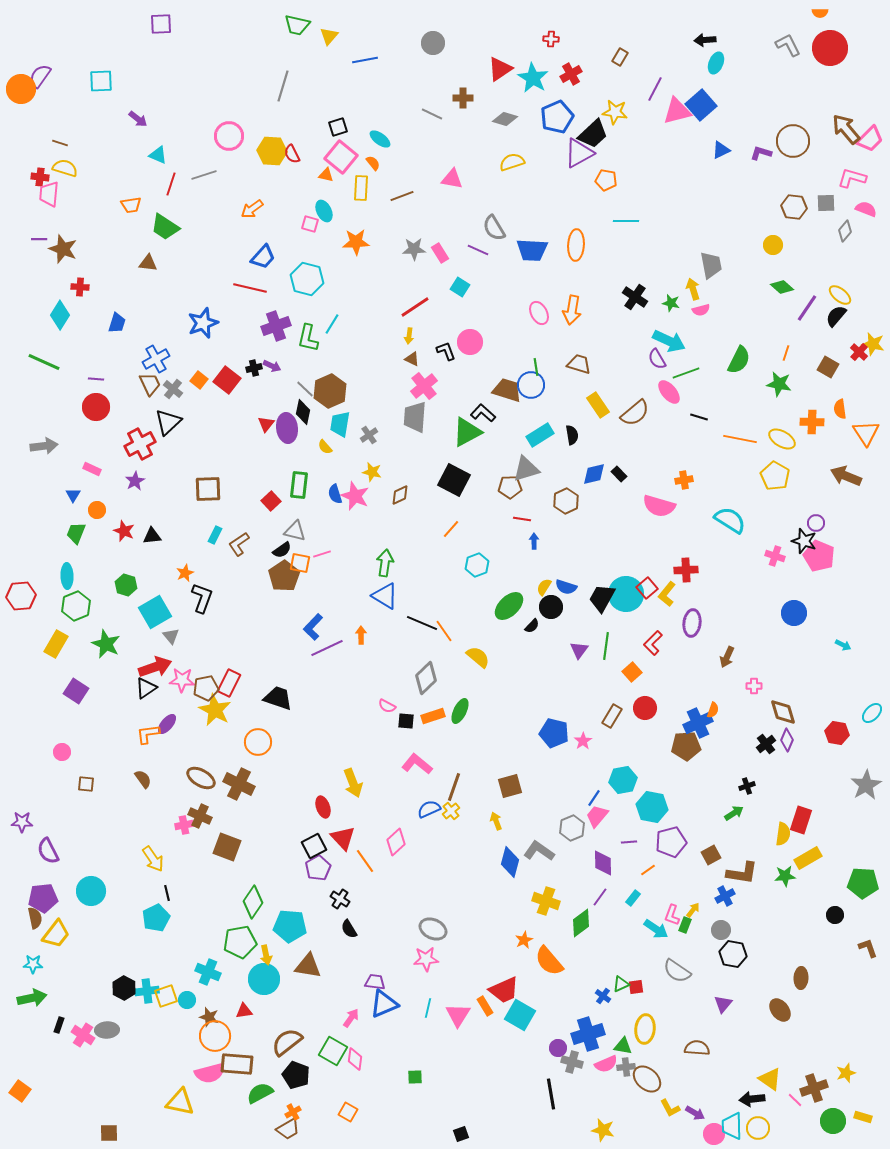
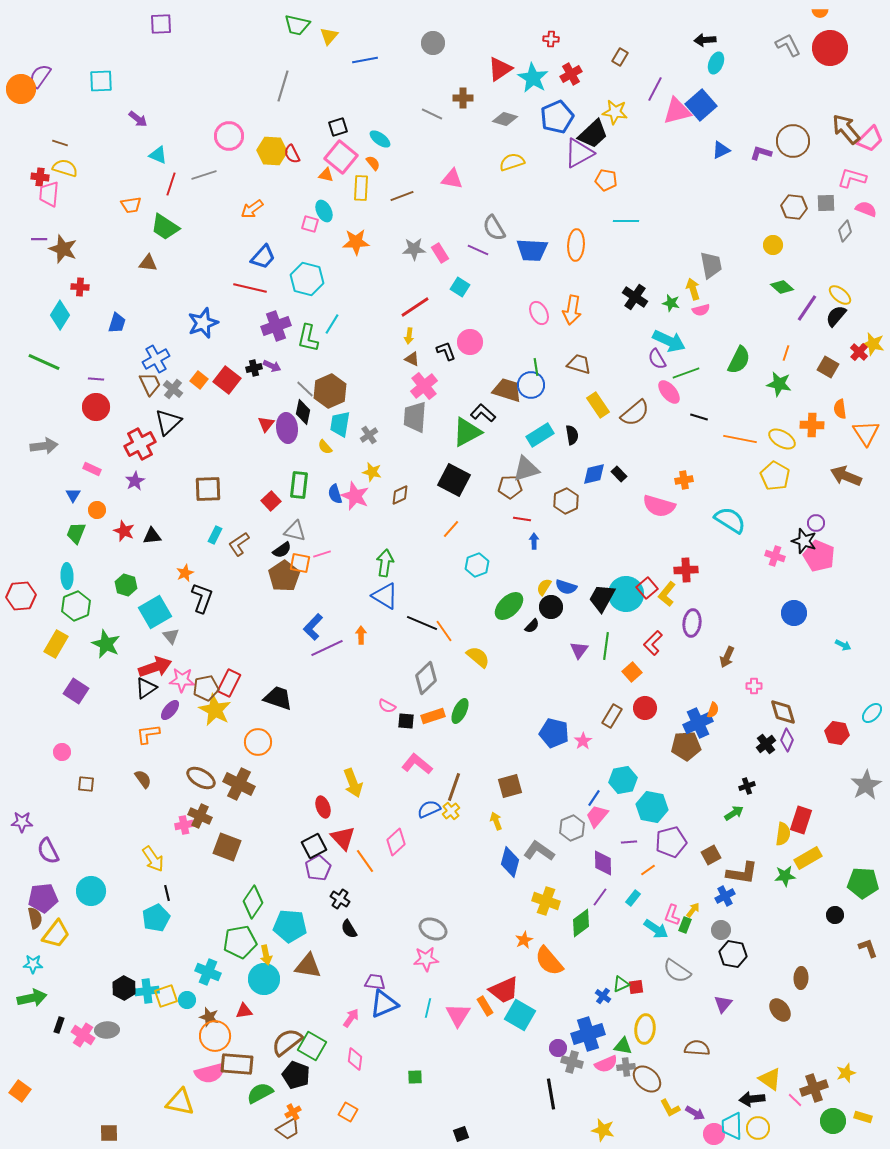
orange cross at (812, 422): moved 3 px down
purple ellipse at (167, 724): moved 3 px right, 14 px up
green square at (333, 1051): moved 21 px left, 5 px up
